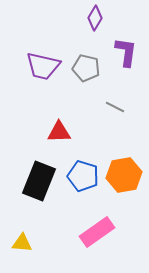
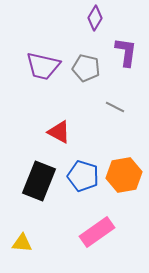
red triangle: rotated 30 degrees clockwise
